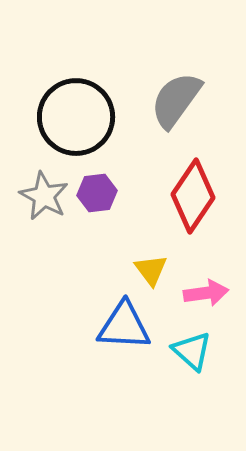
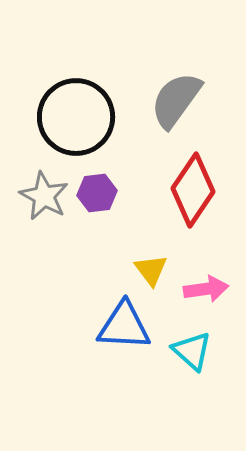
red diamond: moved 6 px up
pink arrow: moved 4 px up
